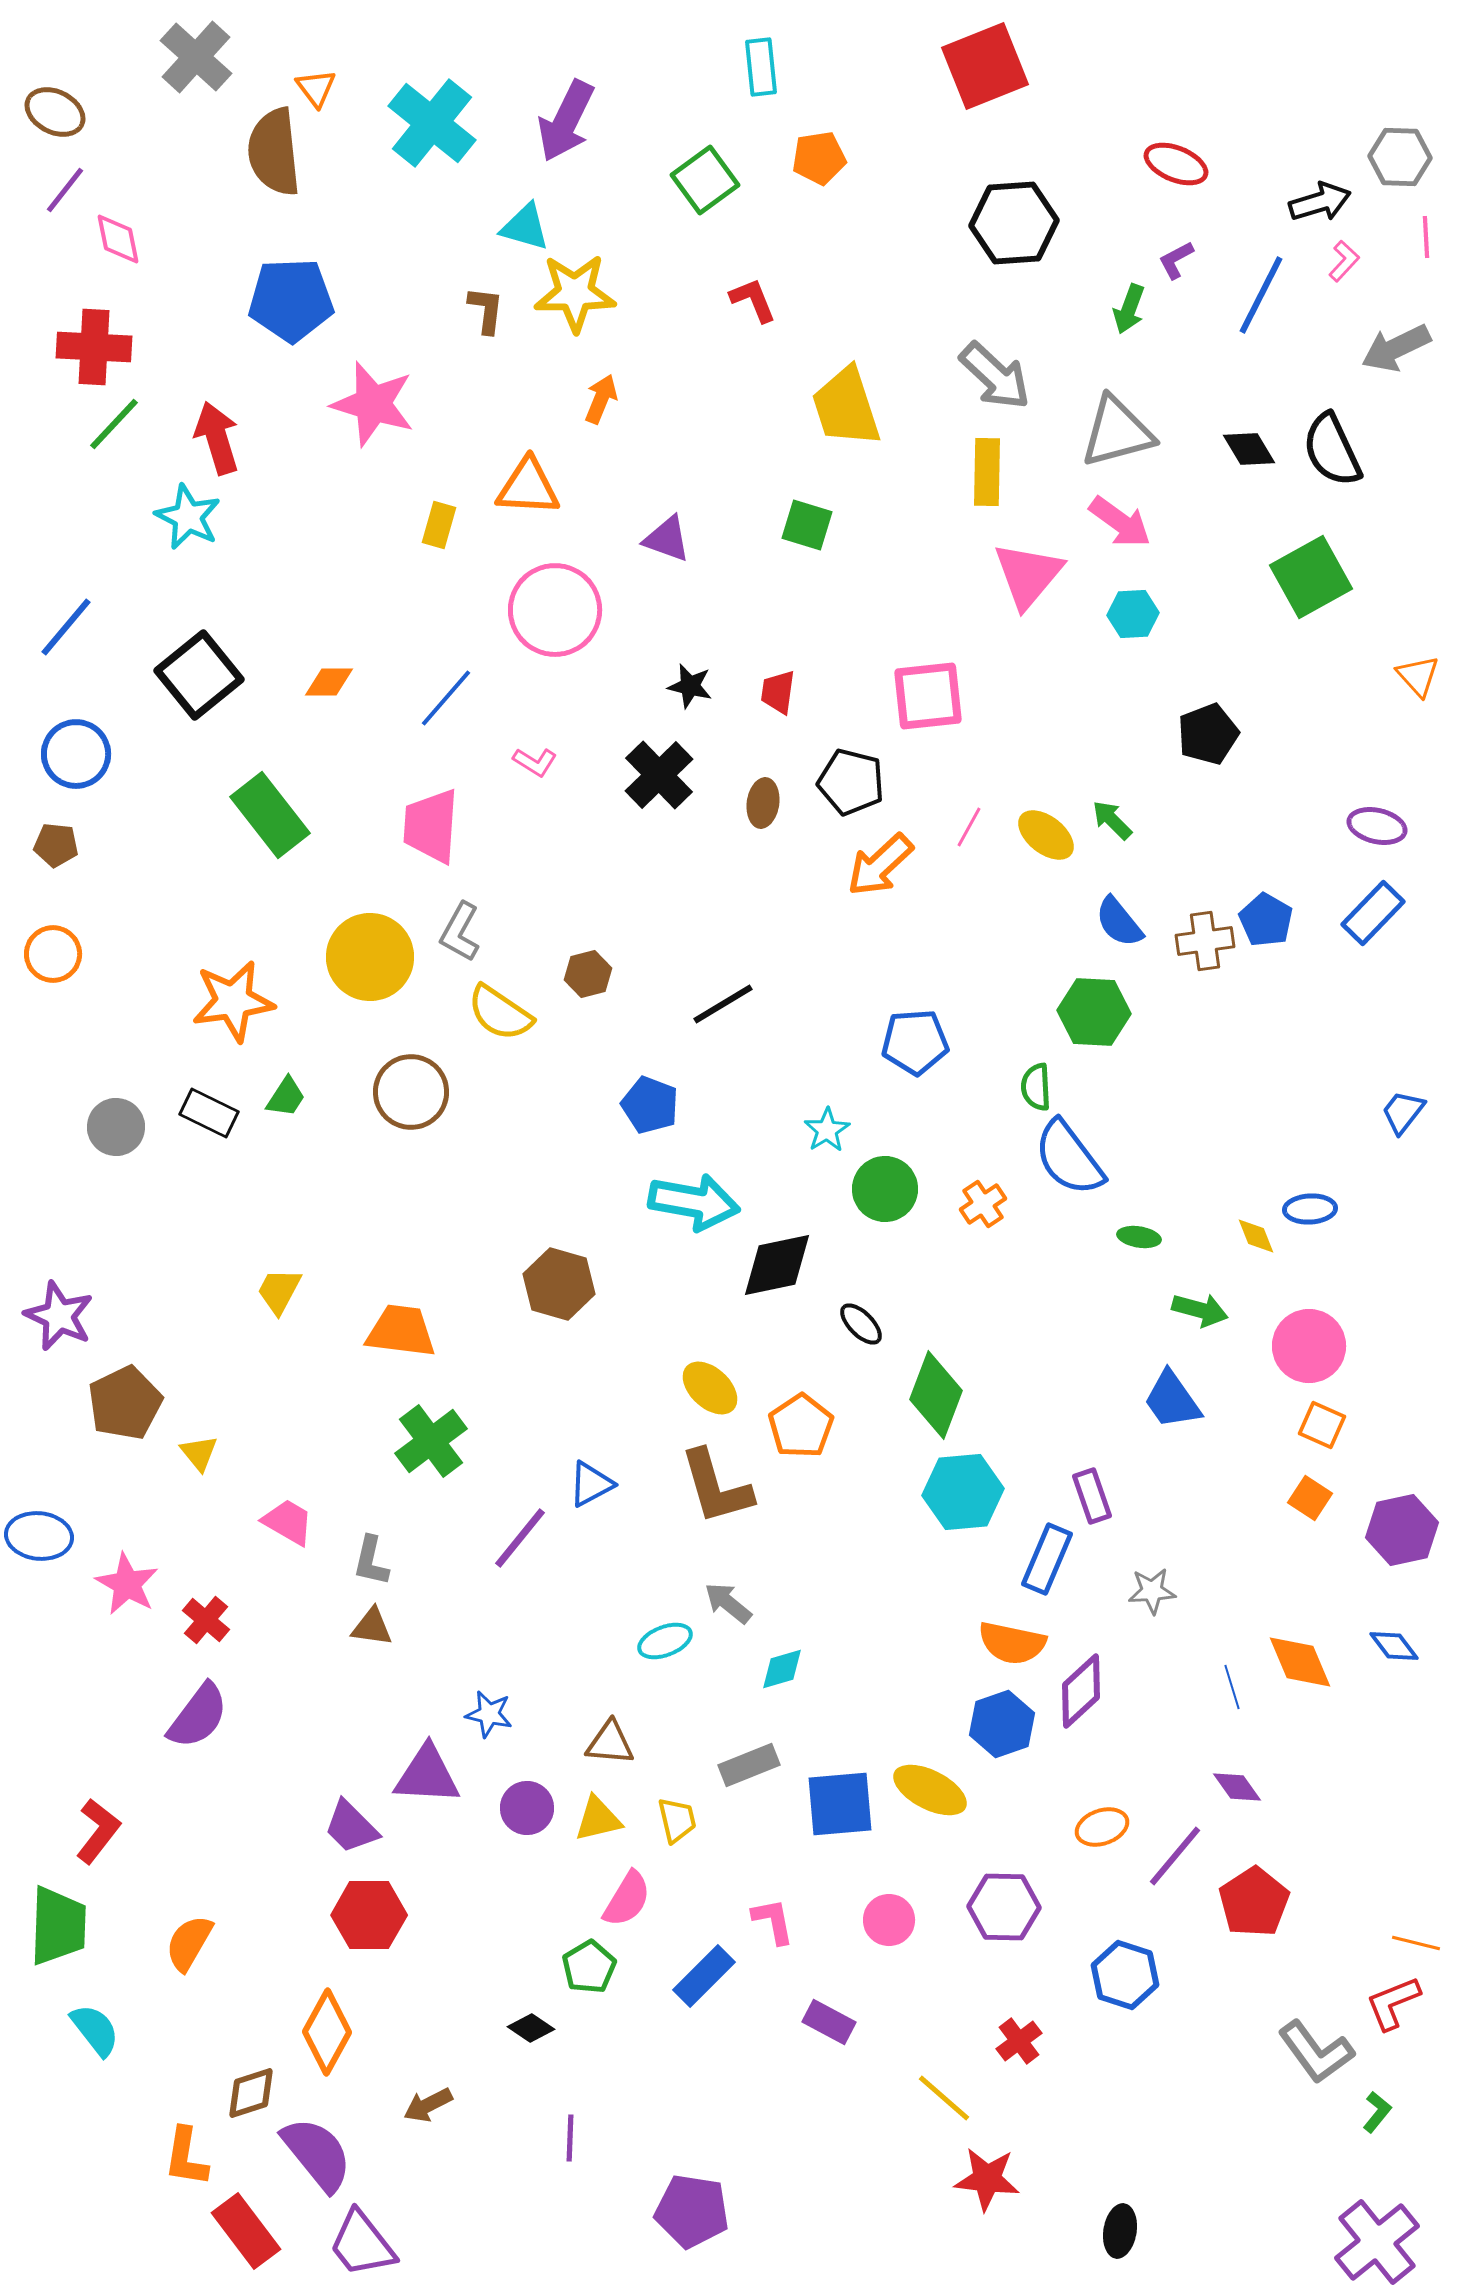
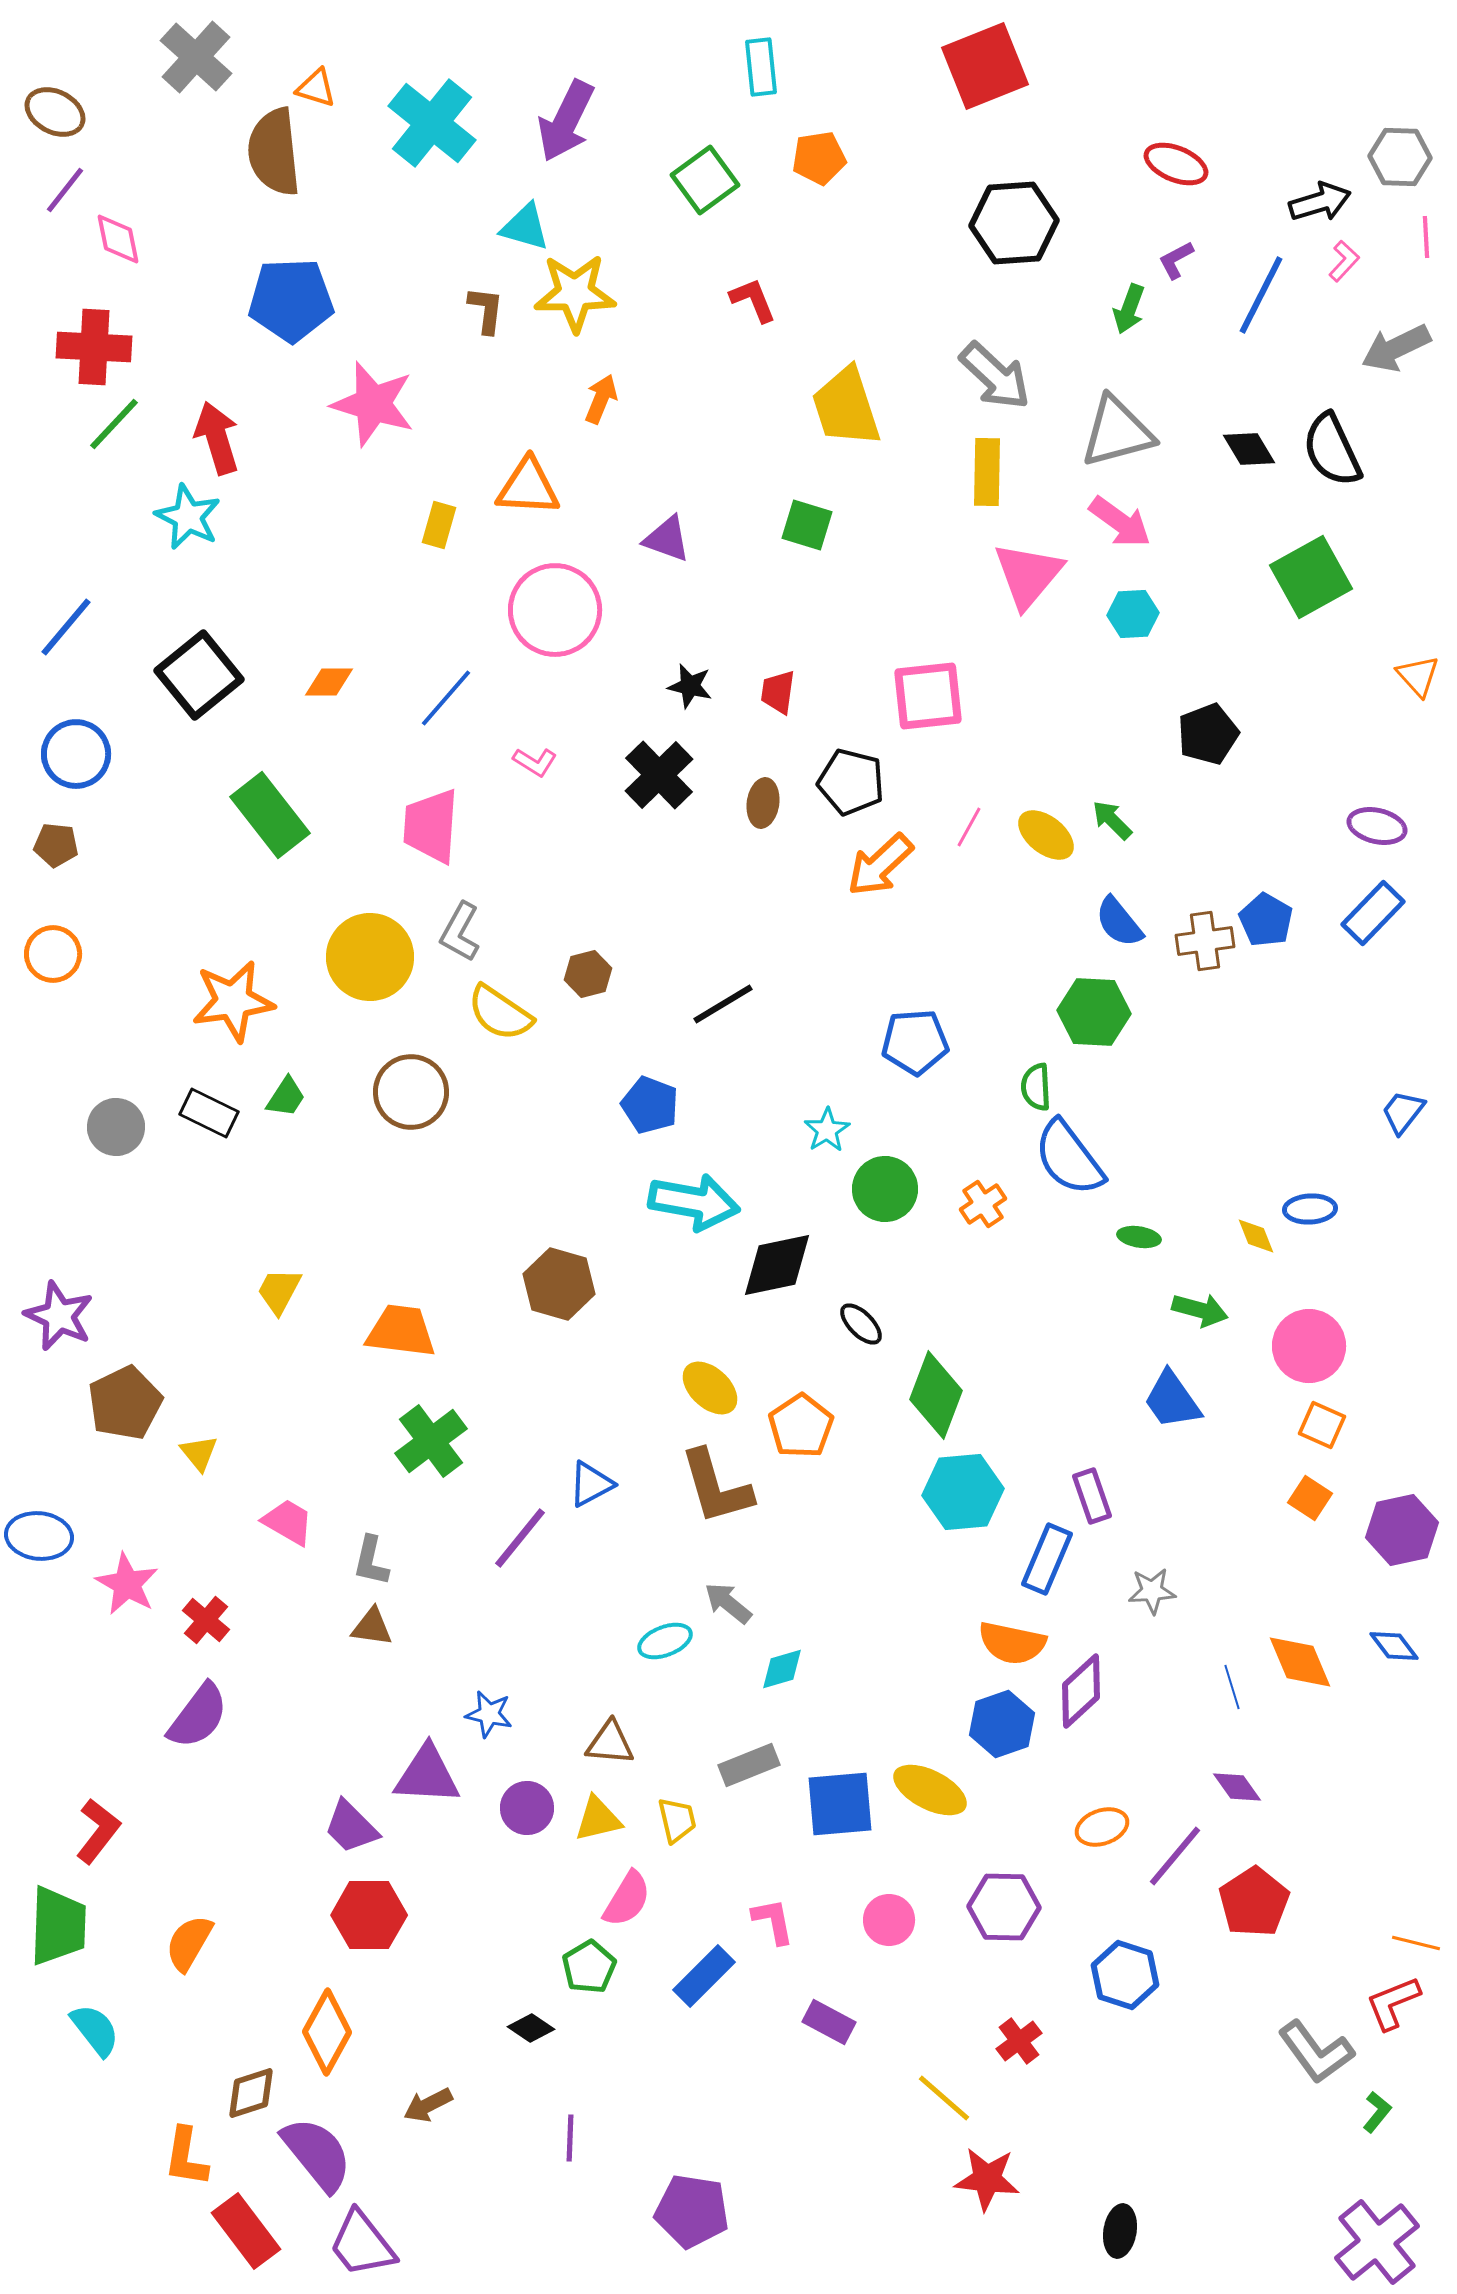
orange triangle at (316, 88): rotated 36 degrees counterclockwise
